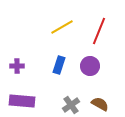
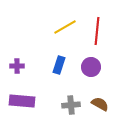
yellow line: moved 3 px right
red line: moved 2 px left; rotated 16 degrees counterclockwise
purple circle: moved 1 px right, 1 px down
gray cross: rotated 30 degrees clockwise
